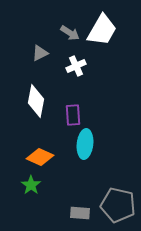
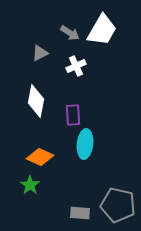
green star: moved 1 px left
